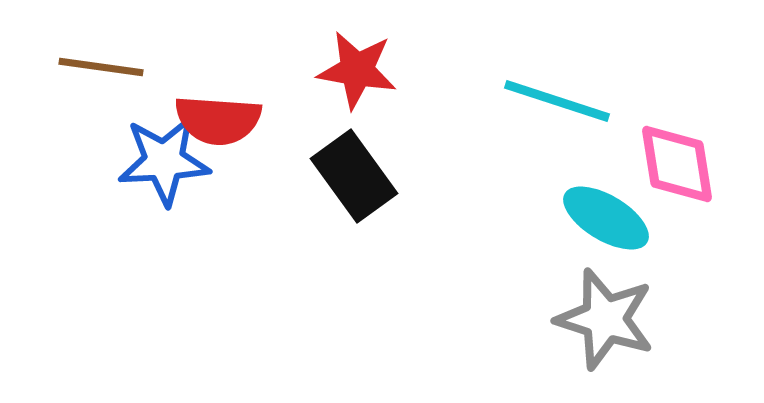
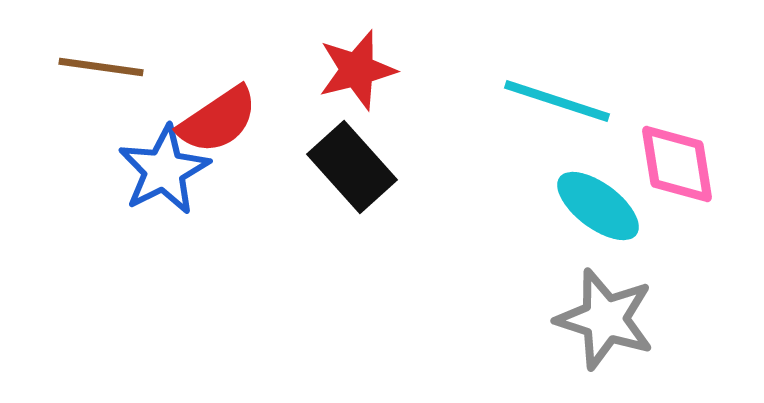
red star: rotated 24 degrees counterclockwise
red semicircle: rotated 38 degrees counterclockwise
blue star: moved 9 px down; rotated 24 degrees counterclockwise
black rectangle: moved 2 px left, 9 px up; rotated 6 degrees counterclockwise
cyan ellipse: moved 8 px left, 12 px up; rotated 6 degrees clockwise
